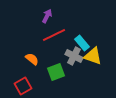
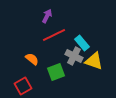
yellow triangle: moved 1 px right, 5 px down
